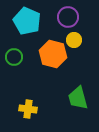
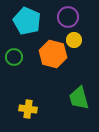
green trapezoid: moved 1 px right
